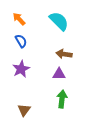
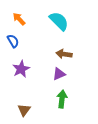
blue semicircle: moved 8 px left
purple triangle: rotated 24 degrees counterclockwise
